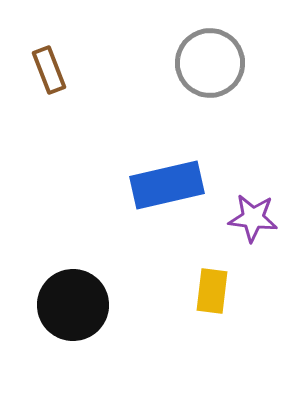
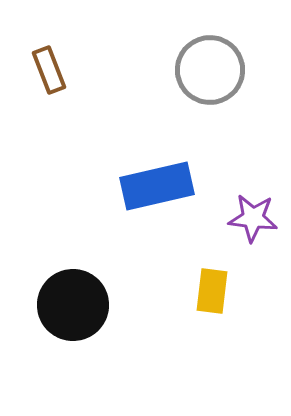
gray circle: moved 7 px down
blue rectangle: moved 10 px left, 1 px down
